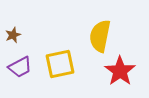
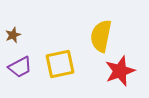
yellow semicircle: moved 1 px right
red star: rotated 16 degrees clockwise
